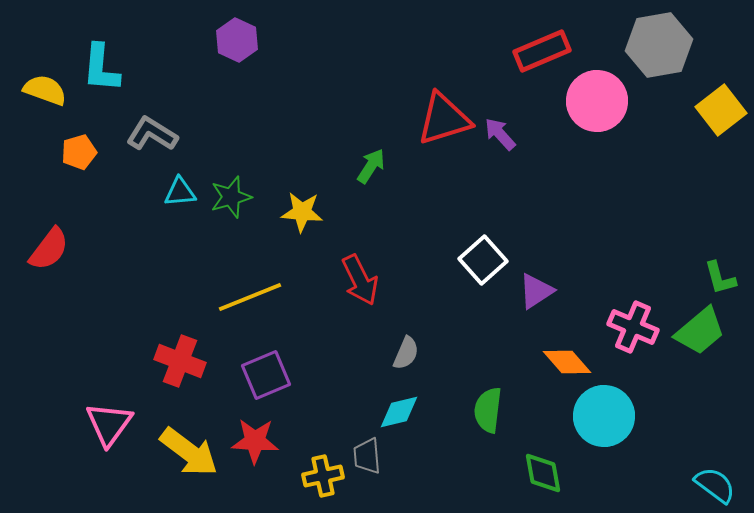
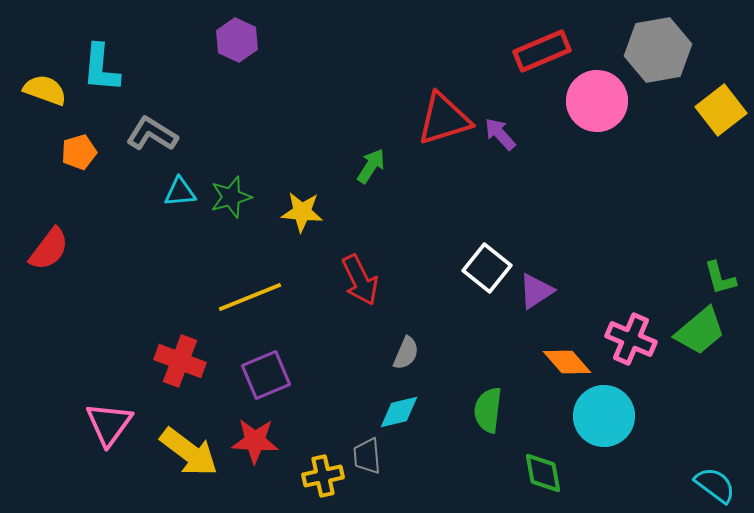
gray hexagon: moved 1 px left, 5 px down
white square: moved 4 px right, 8 px down; rotated 9 degrees counterclockwise
pink cross: moved 2 px left, 12 px down
